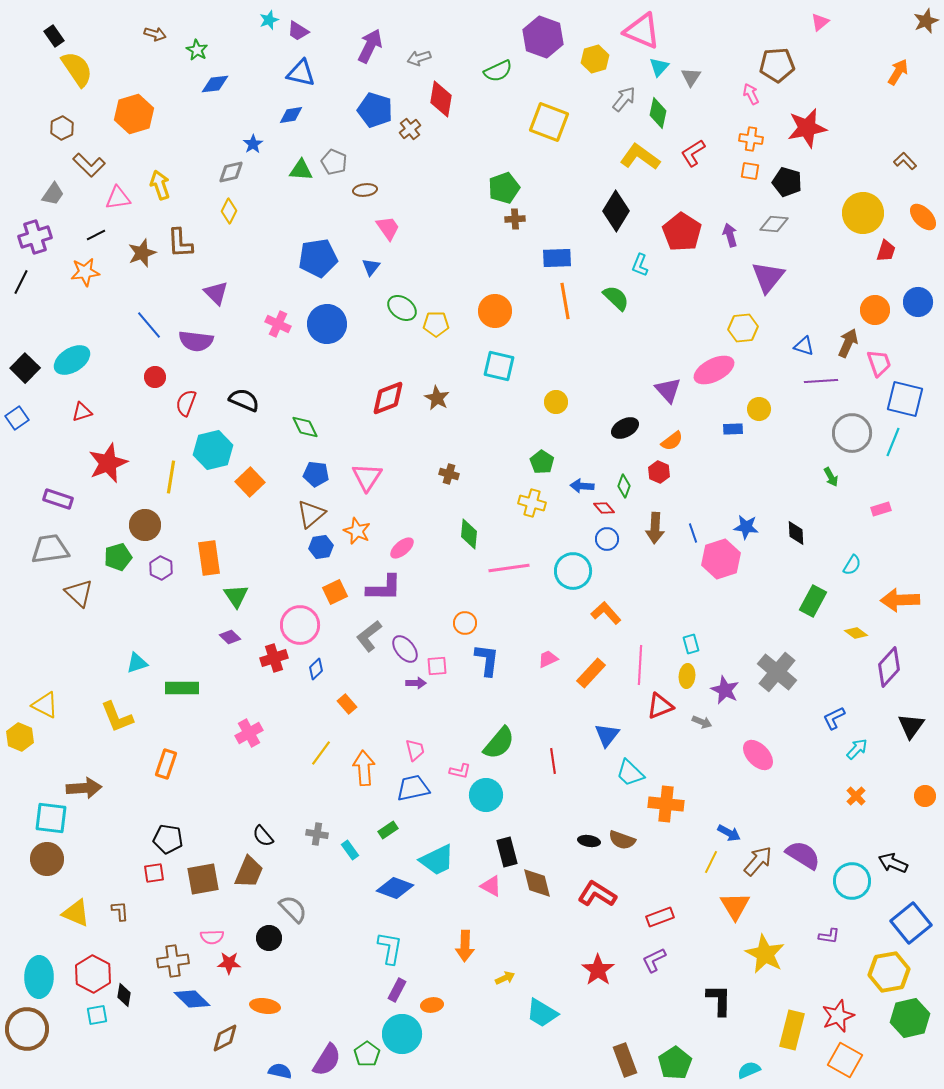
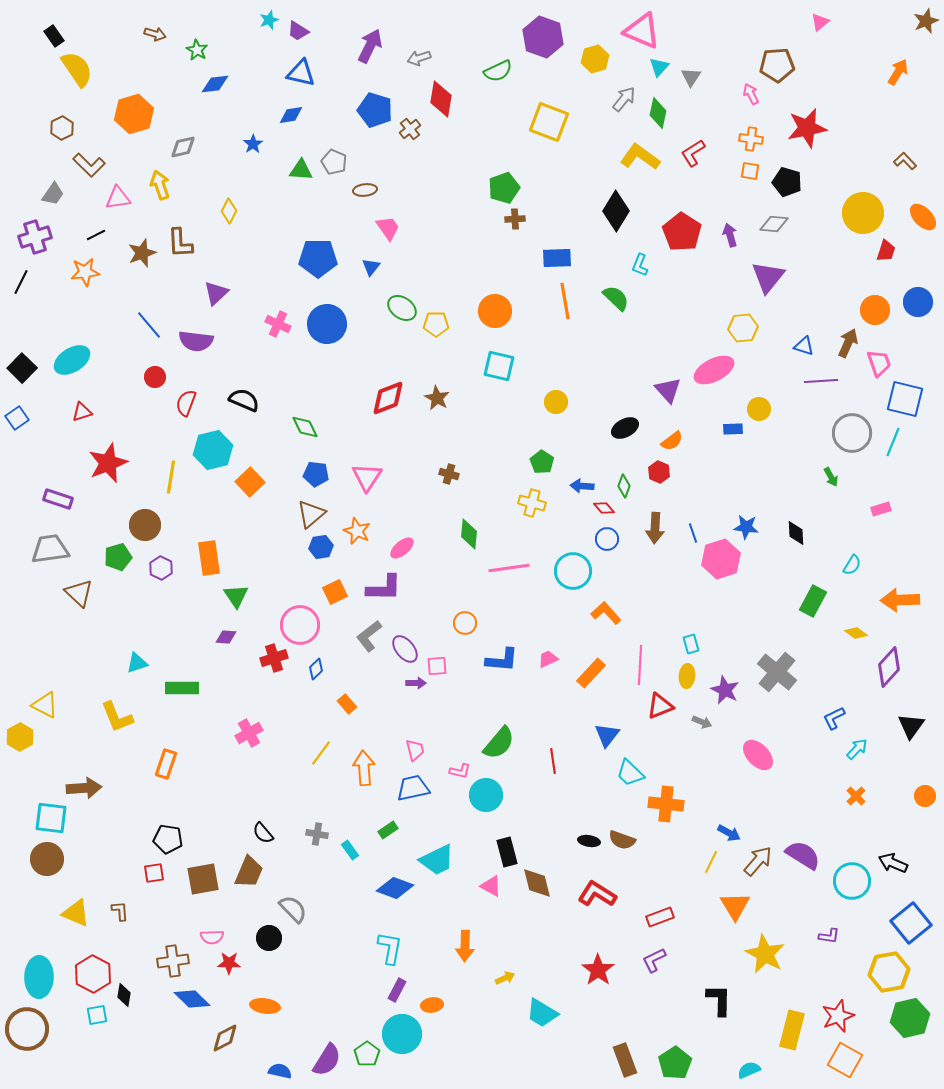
gray diamond at (231, 172): moved 48 px left, 25 px up
blue pentagon at (318, 258): rotated 9 degrees clockwise
purple triangle at (216, 293): rotated 32 degrees clockwise
black square at (25, 368): moved 3 px left
purple diamond at (230, 637): moved 4 px left; rotated 40 degrees counterclockwise
blue L-shape at (487, 660): moved 15 px right; rotated 88 degrees clockwise
yellow hexagon at (20, 737): rotated 8 degrees clockwise
black semicircle at (263, 836): moved 3 px up
